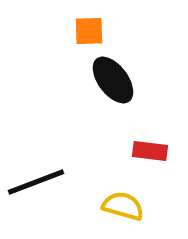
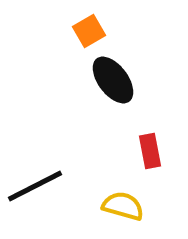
orange square: rotated 28 degrees counterclockwise
red rectangle: rotated 72 degrees clockwise
black line: moved 1 px left, 4 px down; rotated 6 degrees counterclockwise
